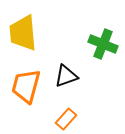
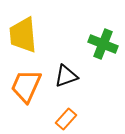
yellow trapezoid: moved 2 px down
orange trapezoid: rotated 9 degrees clockwise
